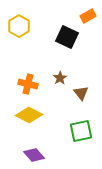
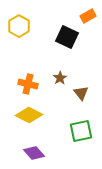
purple diamond: moved 2 px up
